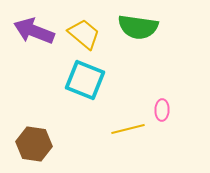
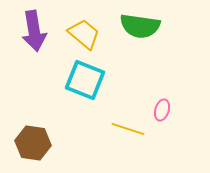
green semicircle: moved 2 px right, 1 px up
purple arrow: rotated 120 degrees counterclockwise
pink ellipse: rotated 15 degrees clockwise
yellow line: rotated 32 degrees clockwise
brown hexagon: moved 1 px left, 1 px up
